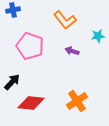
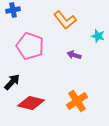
cyan star: rotated 24 degrees clockwise
purple arrow: moved 2 px right, 4 px down
red diamond: rotated 8 degrees clockwise
